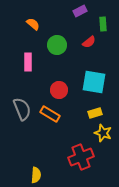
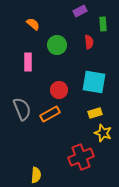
red semicircle: rotated 56 degrees counterclockwise
orange rectangle: rotated 60 degrees counterclockwise
